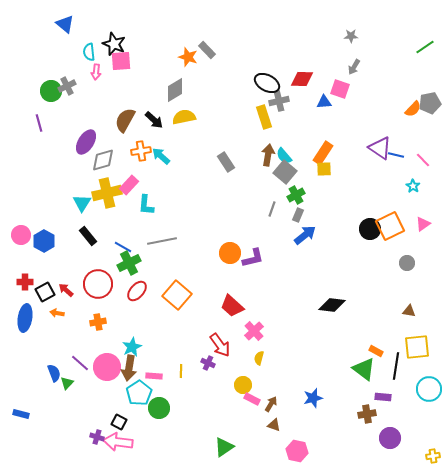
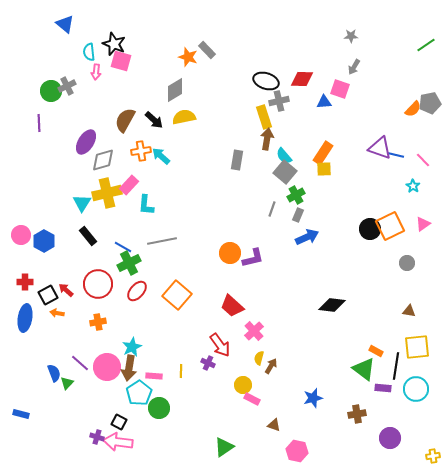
green line at (425, 47): moved 1 px right, 2 px up
pink square at (121, 61): rotated 20 degrees clockwise
black ellipse at (267, 83): moved 1 px left, 2 px up; rotated 10 degrees counterclockwise
purple line at (39, 123): rotated 12 degrees clockwise
purple triangle at (380, 148): rotated 15 degrees counterclockwise
brown arrow at (268, 155): moved 1 px left, 16 px up
gray rectangle at (226, 162): moved 11 px right, 2 px up; rotated 42 degrees clockwise
blue arrow at (305, 235): moved 2 px right, 2 px down; rotated 15 degrees clockwise
black square at (45, 292): moved 3 px right, 3 px down
cyan circle at (429, 389): moved 13 px left
purple rectangle at (383, 397): moved 9 px up
brown arrow at (271, 404): moved 38 px up
brown cross at (367, 414): moved 10 px left
